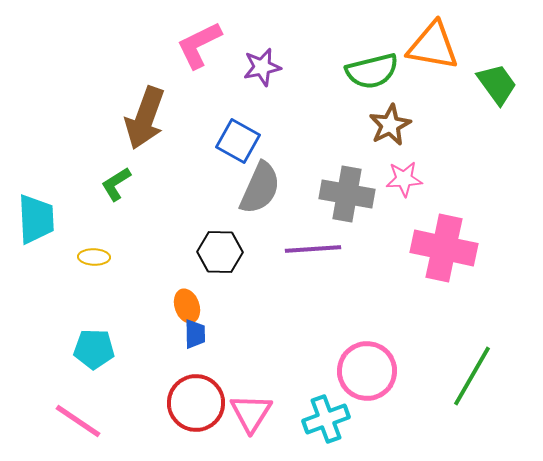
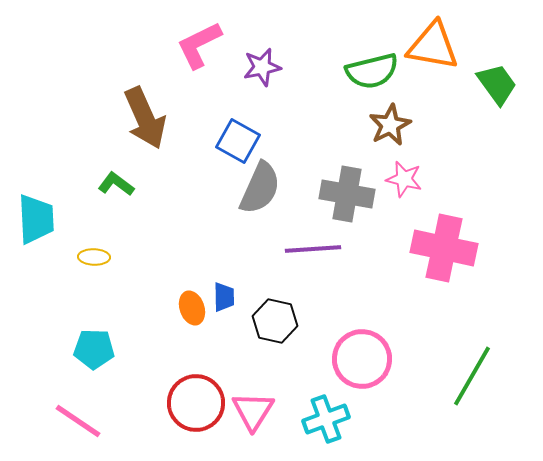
brown arrow: rotated 44 degrees counterclockwise
pink star: rotated 18 degrees clockwise
green L-shape: rotated 69 degrees clockwise
black hexagon: moved 55 px right, 69 px down; rotated 12 degrees clockwise
orange ellipse: moved 5 px right, 2 px down
blue trapezoid: moved 29 px right, 37 px up
pink circle: moved 5 px left, 12 px up
pink triangle: moved 2 px right, 2 px up
